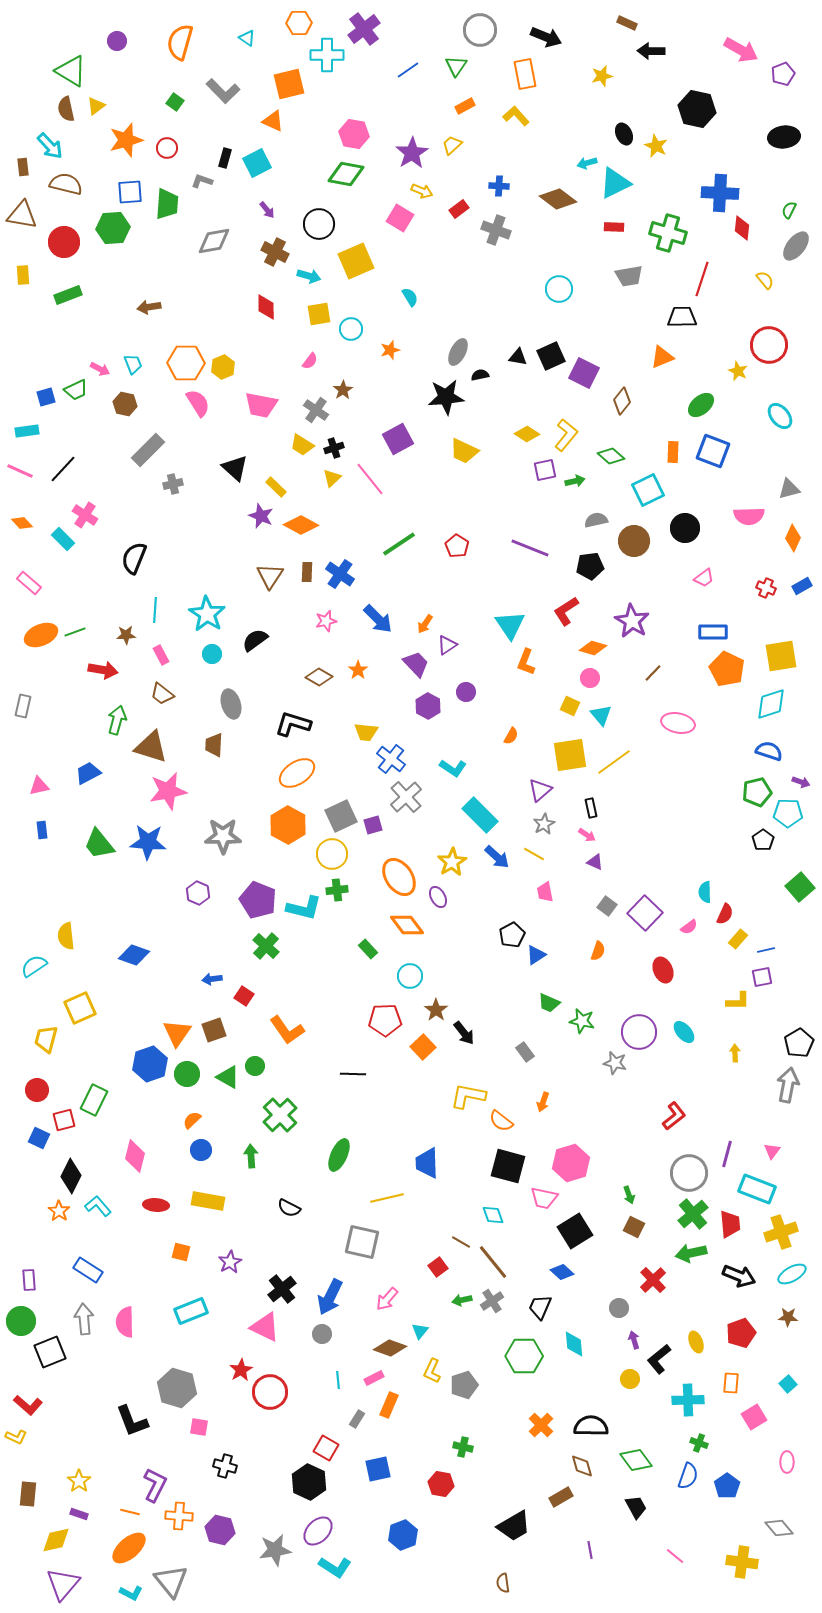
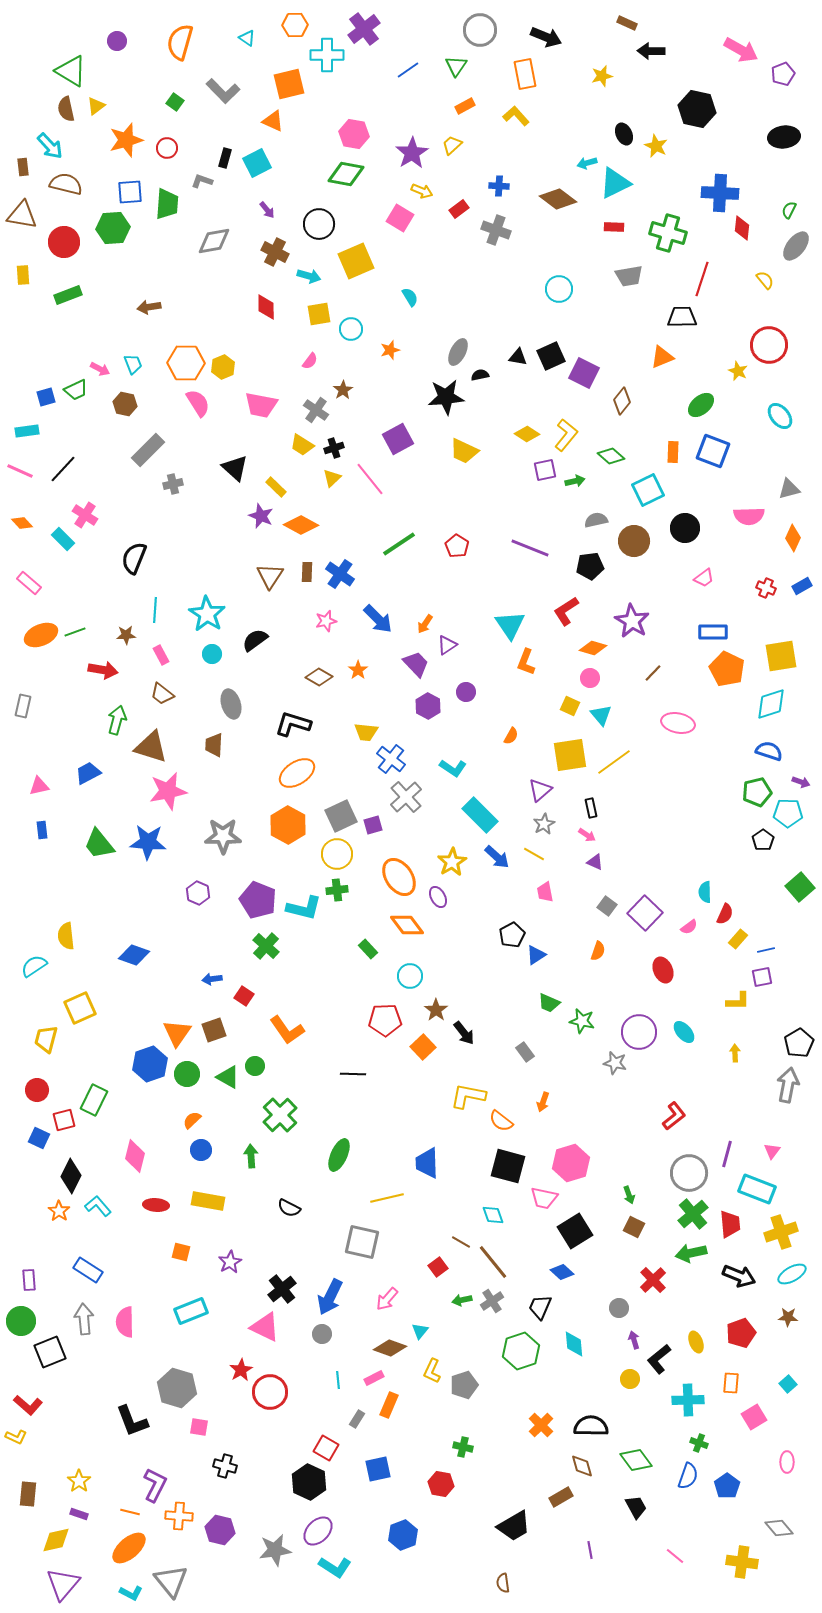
orange hexagon at (299, 23): moved 4 px left, 2 px down
yellow circle at (332, 854): moved 5 px right
green hexagon at (524, 1356): moved 3 px left, 5 px up; rotated 18 degrees counterclockwise
